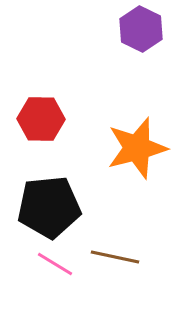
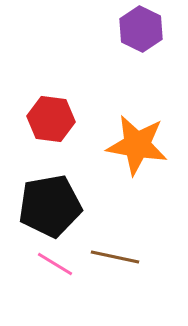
red hexagon: moved 10 px right; rotated 6 degrees clockwise
orange star: moved 3 px up; rotated 24 degrees clockwise
black pentagon: moved 1 px right, 1 px up; rotated 4 degrees counterclockwise
